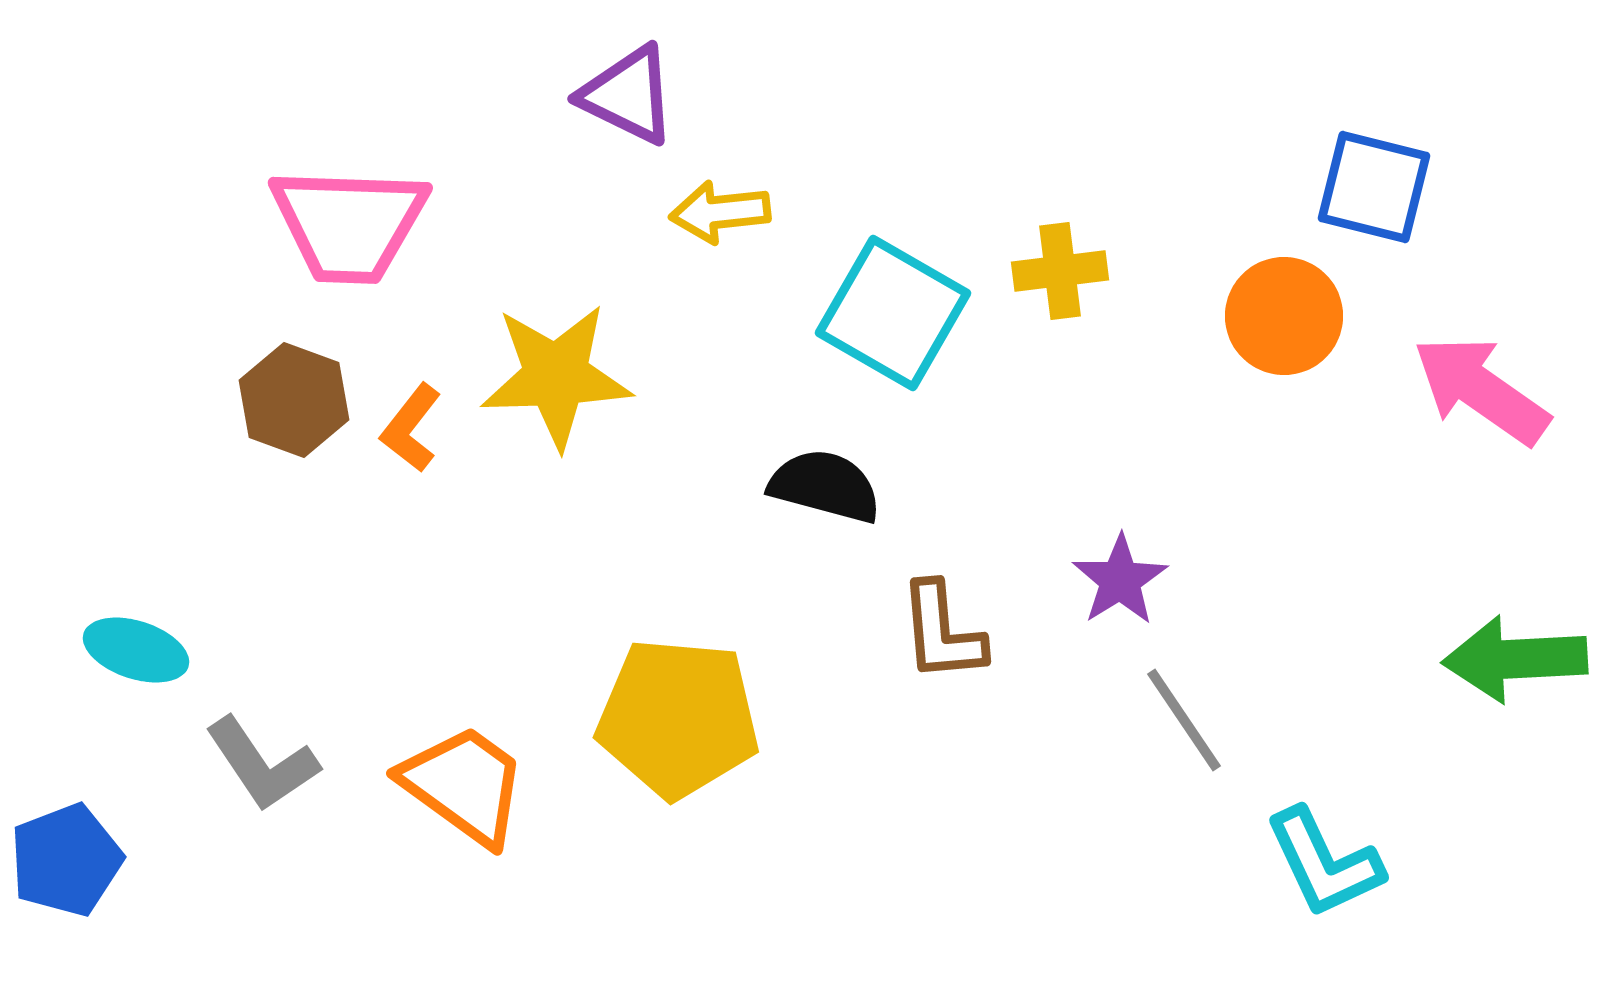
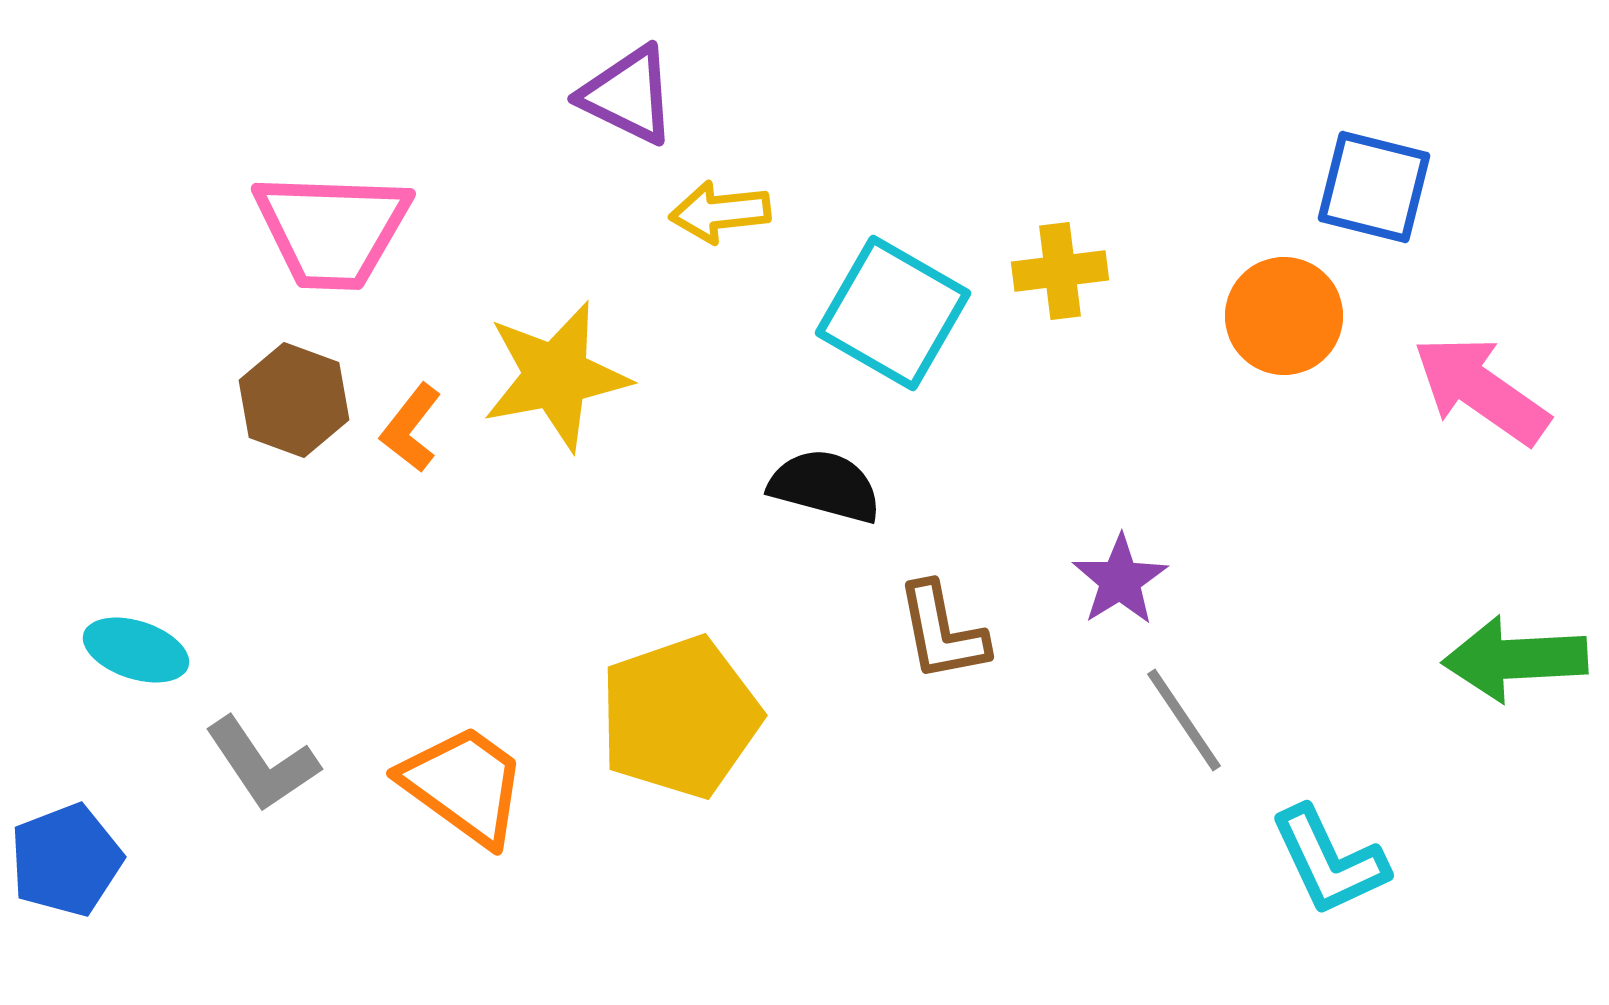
pink trapezoid: moved 17 px left, 6 px down
yellow star: rotated 9 degrees counterclockwise
brown L-shape: rotated 6 degrees counterclockwise
yellow pentagon: moved 2 px right, 1 px up; rotated 24 degrees counterclockwise
cyan L-shape: moved 5 px right, 2 px up
